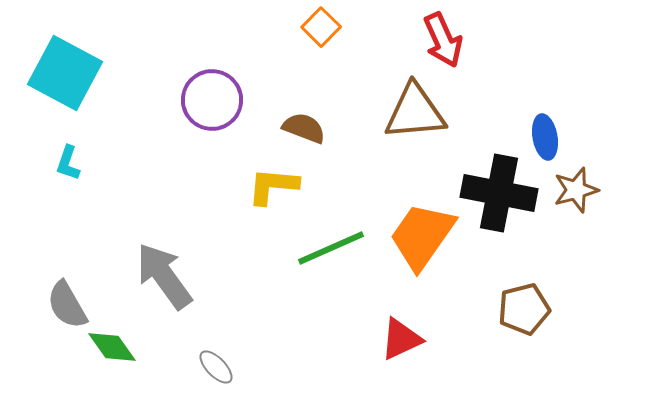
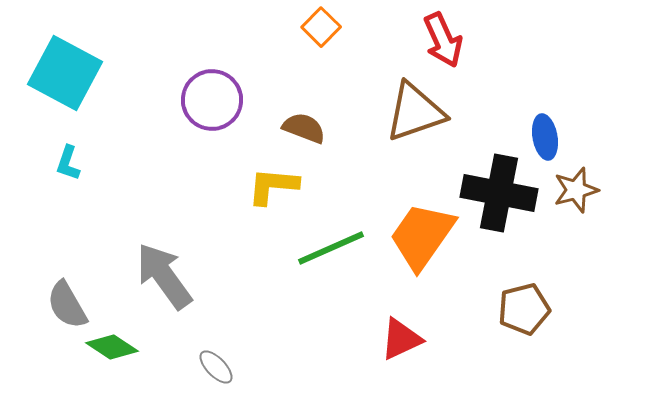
brown triangle: rotated 14 degrees counterclockwise
green diamond: rotated 21 degrees counterclockwise
